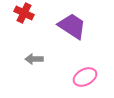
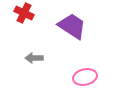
gray arrow: moved 1 px up
pink ellipse: rotated 15 degrees clockwise
